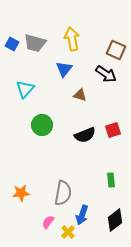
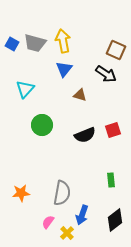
yellow arrow: moved 9 px left, 2 px down
gray semicircle: moved 1 px left
yellow cross: moved 1 px left, 1 px down
